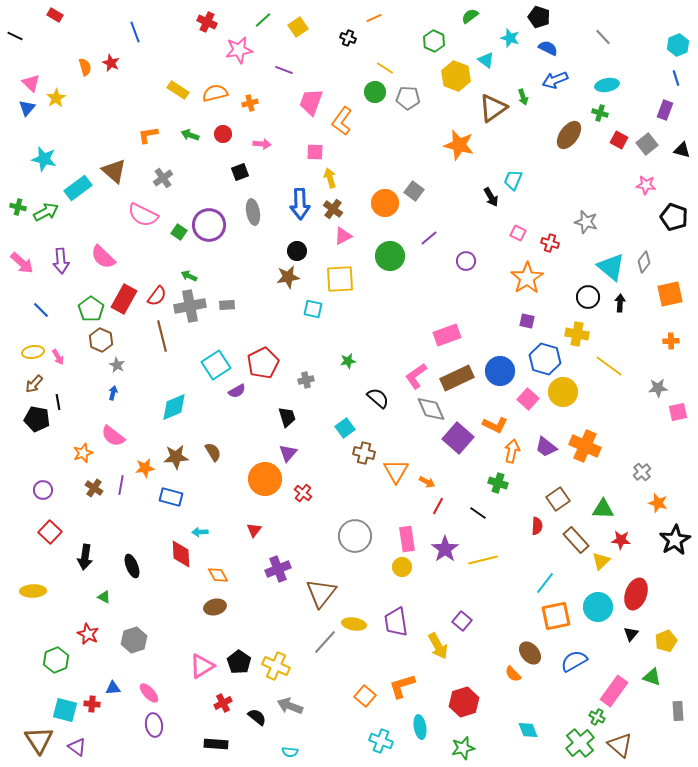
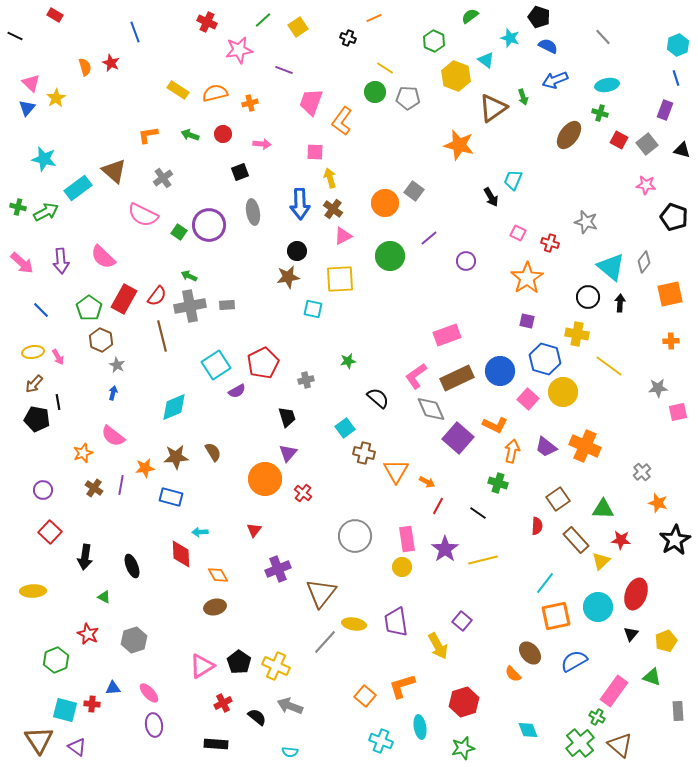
blue semicircle at (548, 48): moved 2 px up
green pentagon at (91, 309): moved 2 px left, 1 px up
